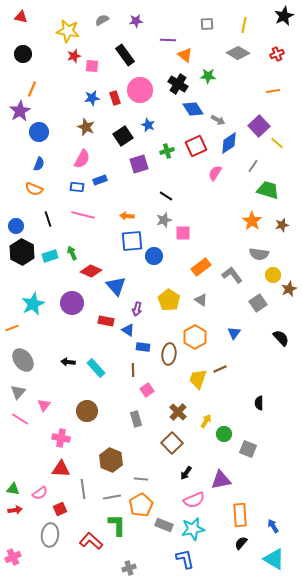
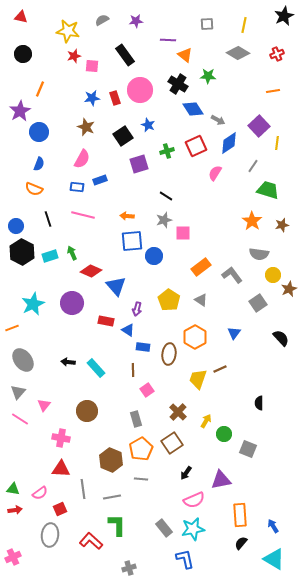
orange line at (32, 89): moved 8 px right
yellow line at (277, 143): rotated 56 degrees clockwise
brown square at (172, 443): rotated 10 degrees clockwise
orange pentagon at (141, 505): moved 56 px up
gray rectangle at (164, 525): moved 3 px down; rotated 30 degrees clockwise
